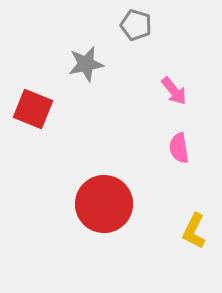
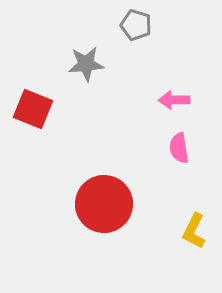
gray star: rotated 6 degrees clockwise
pink arrow: moved 9 px down; rotated 128 degrees clockwise
